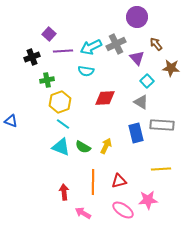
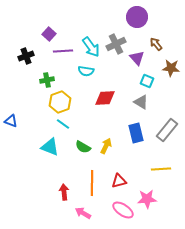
cyan arrow: rotated 100 degrees counterclockwise
black cross: moved 6 px left, 1 px up
cyan square: rotated 24 degrees counterclockwise
gray rectangle: moved 5 px right, 5 px down; rotated 55 degrees counterclockwise
cyan triangle: moved 11 px left
orange line: moved 1 px left, 1 px down
pink star: moved 1 px left, 1 px up
